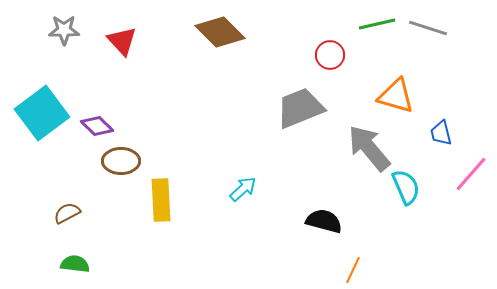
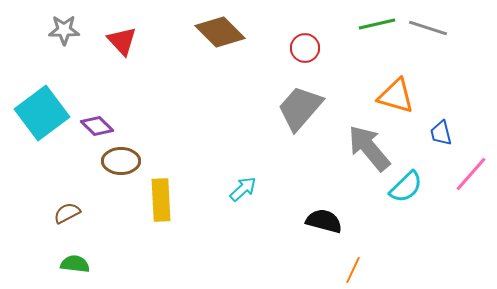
red circle: moved 25 px left, 7 px up
gray trapezoid: rotated 27 degrees counterclockwise
cyan semicircle: rotated 69 degrees clockwise
